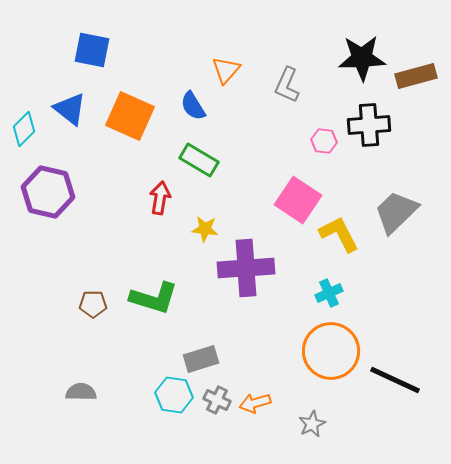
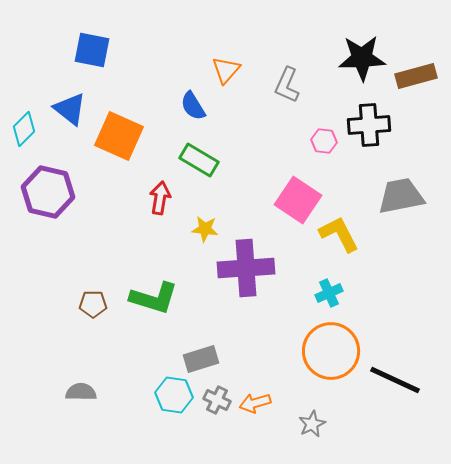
orange square: moved 11 px left, 20 px down
gray trapezoid: moved 5 px right, 16 px up; rotated 33 degrees clockwise
